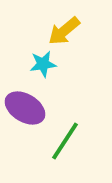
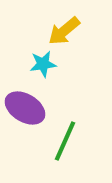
green line: rotated 9 degrees counterclockwise
